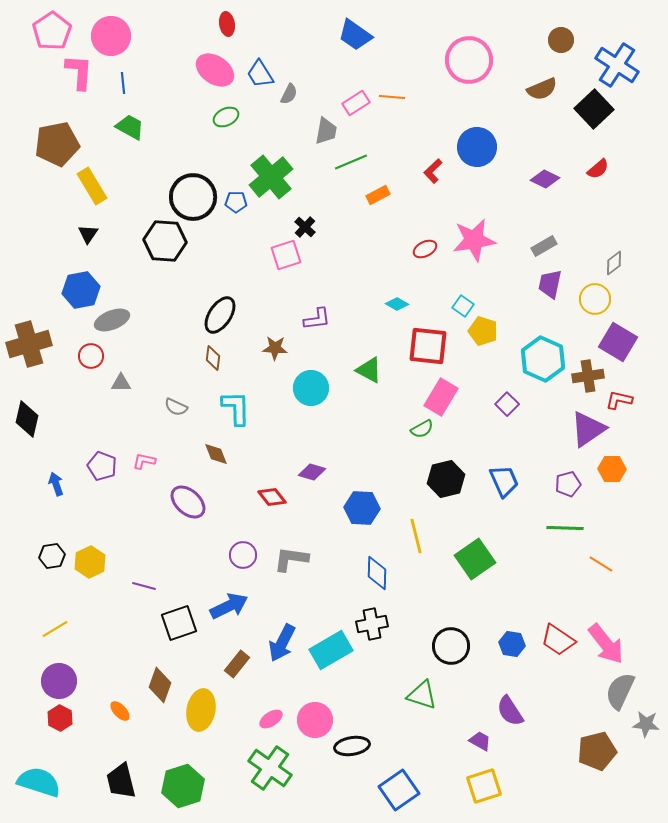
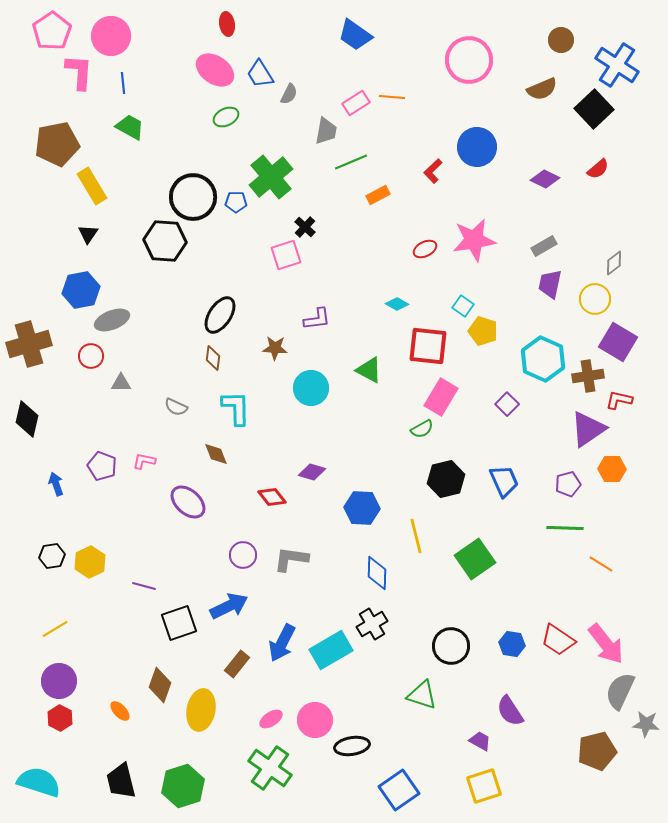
black cross at (372, 624): rotated 20 degrees counterclockwise
